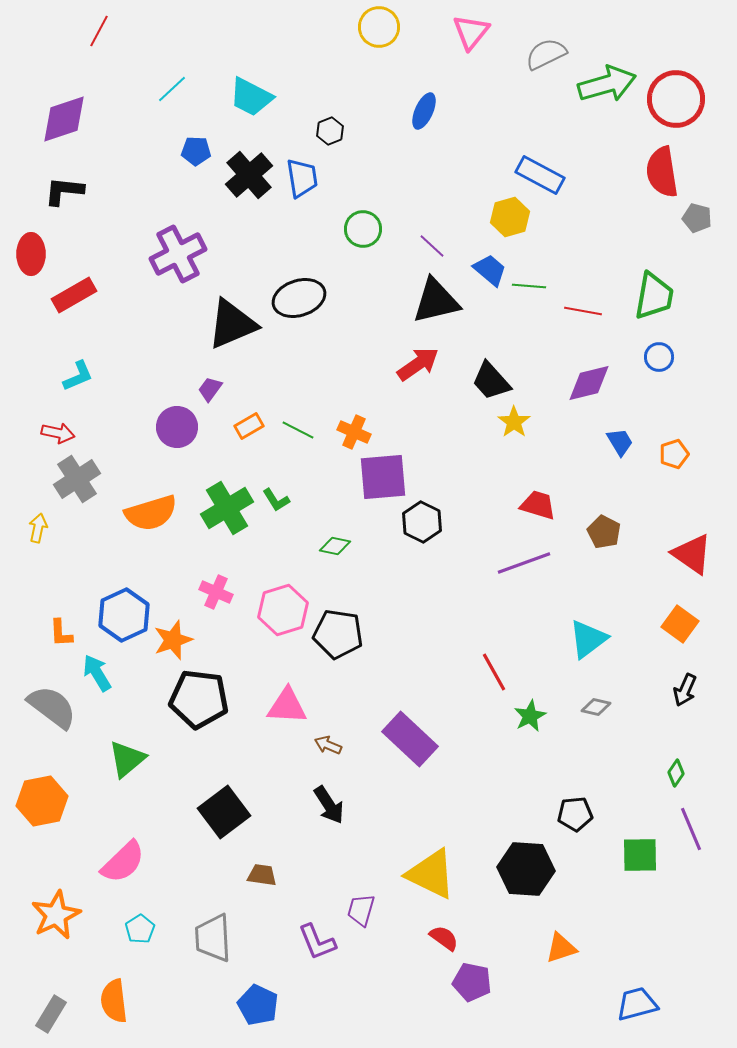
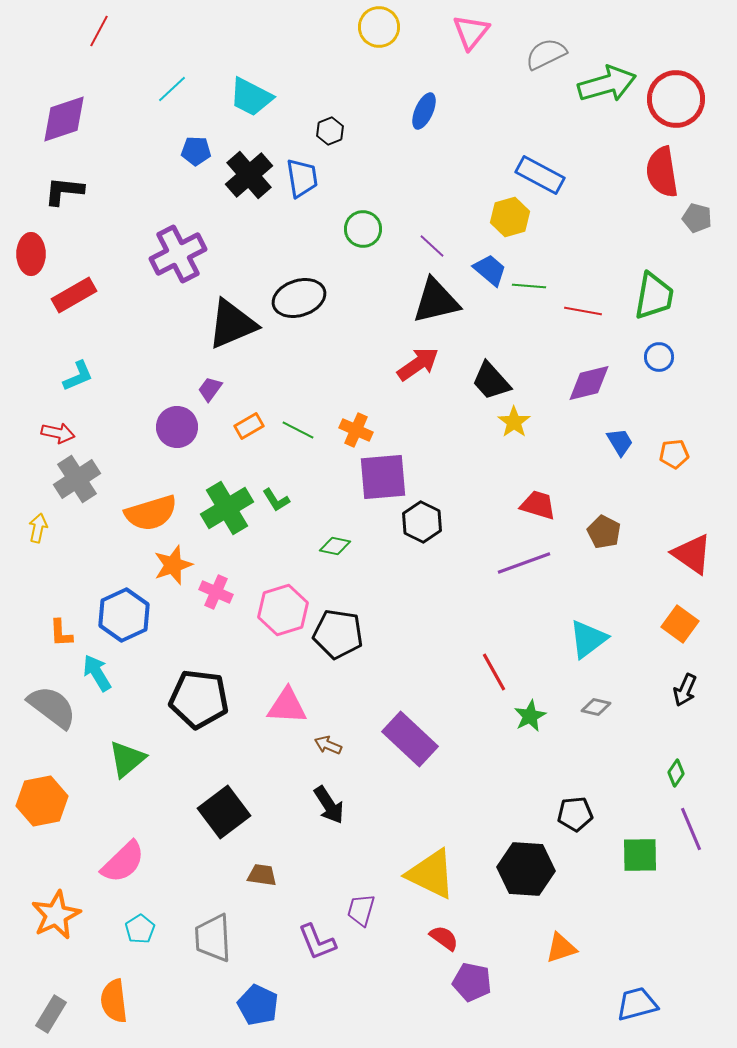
orange cross at (354, 432): moved 2 px right, 2 px up
orange pentagon at (674, 454): rotated 12 degrees clockwise
orange star at (173, 640): moved 75 px up
